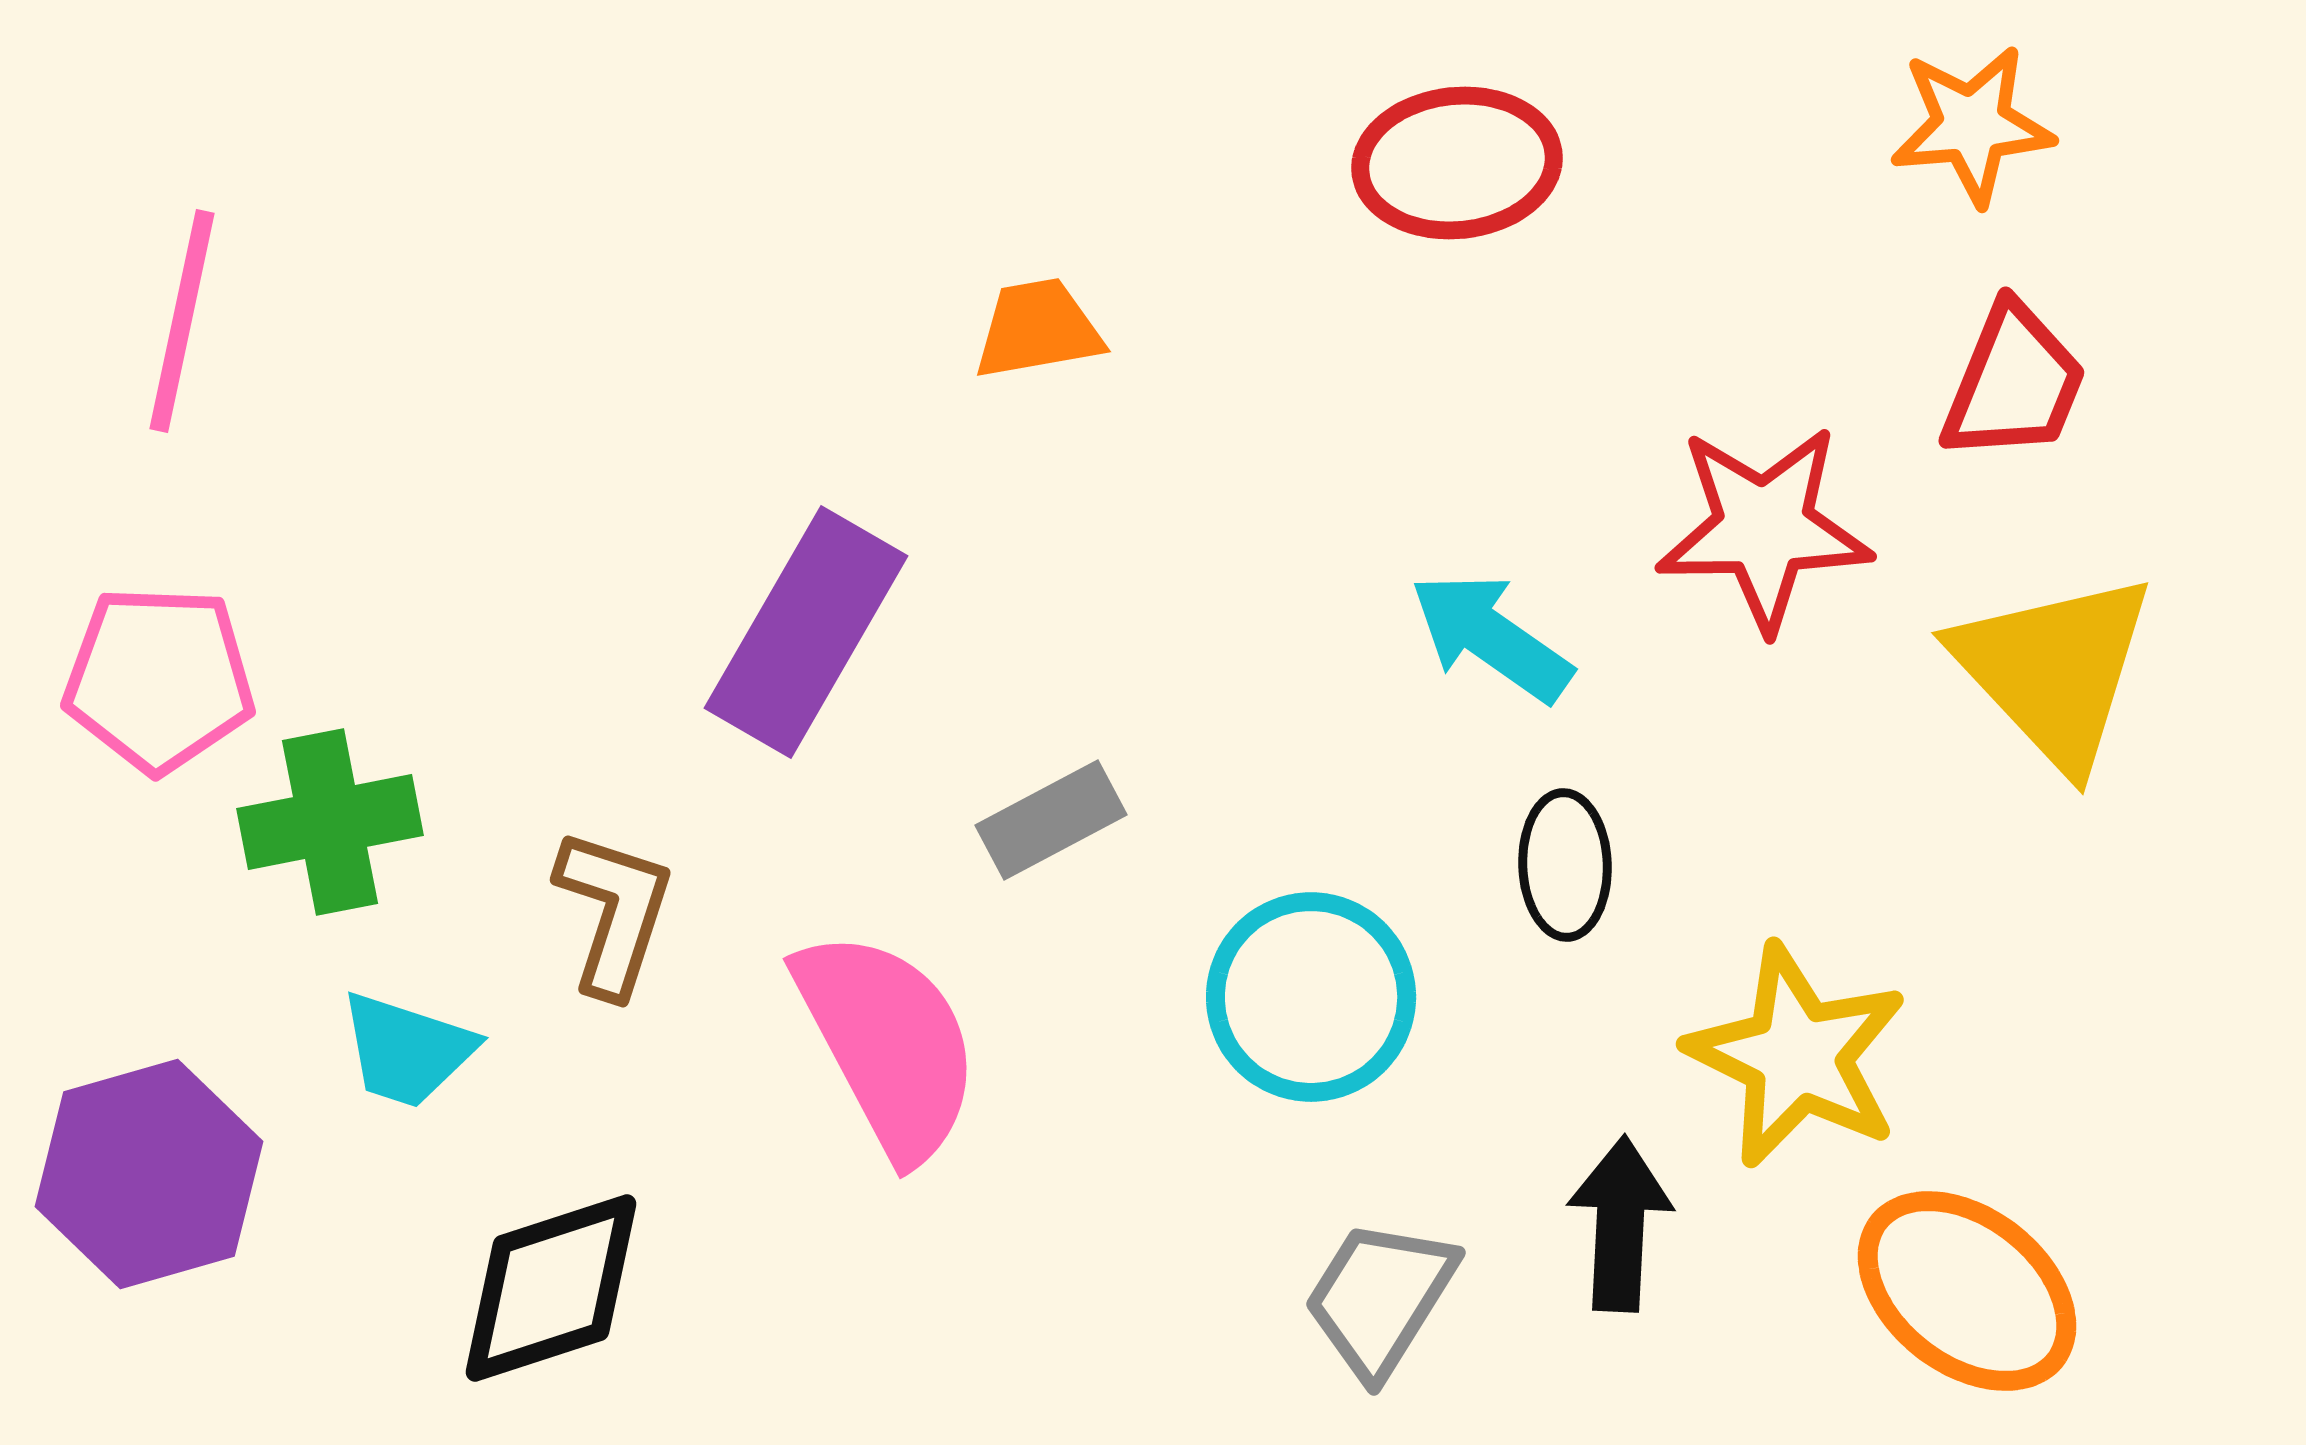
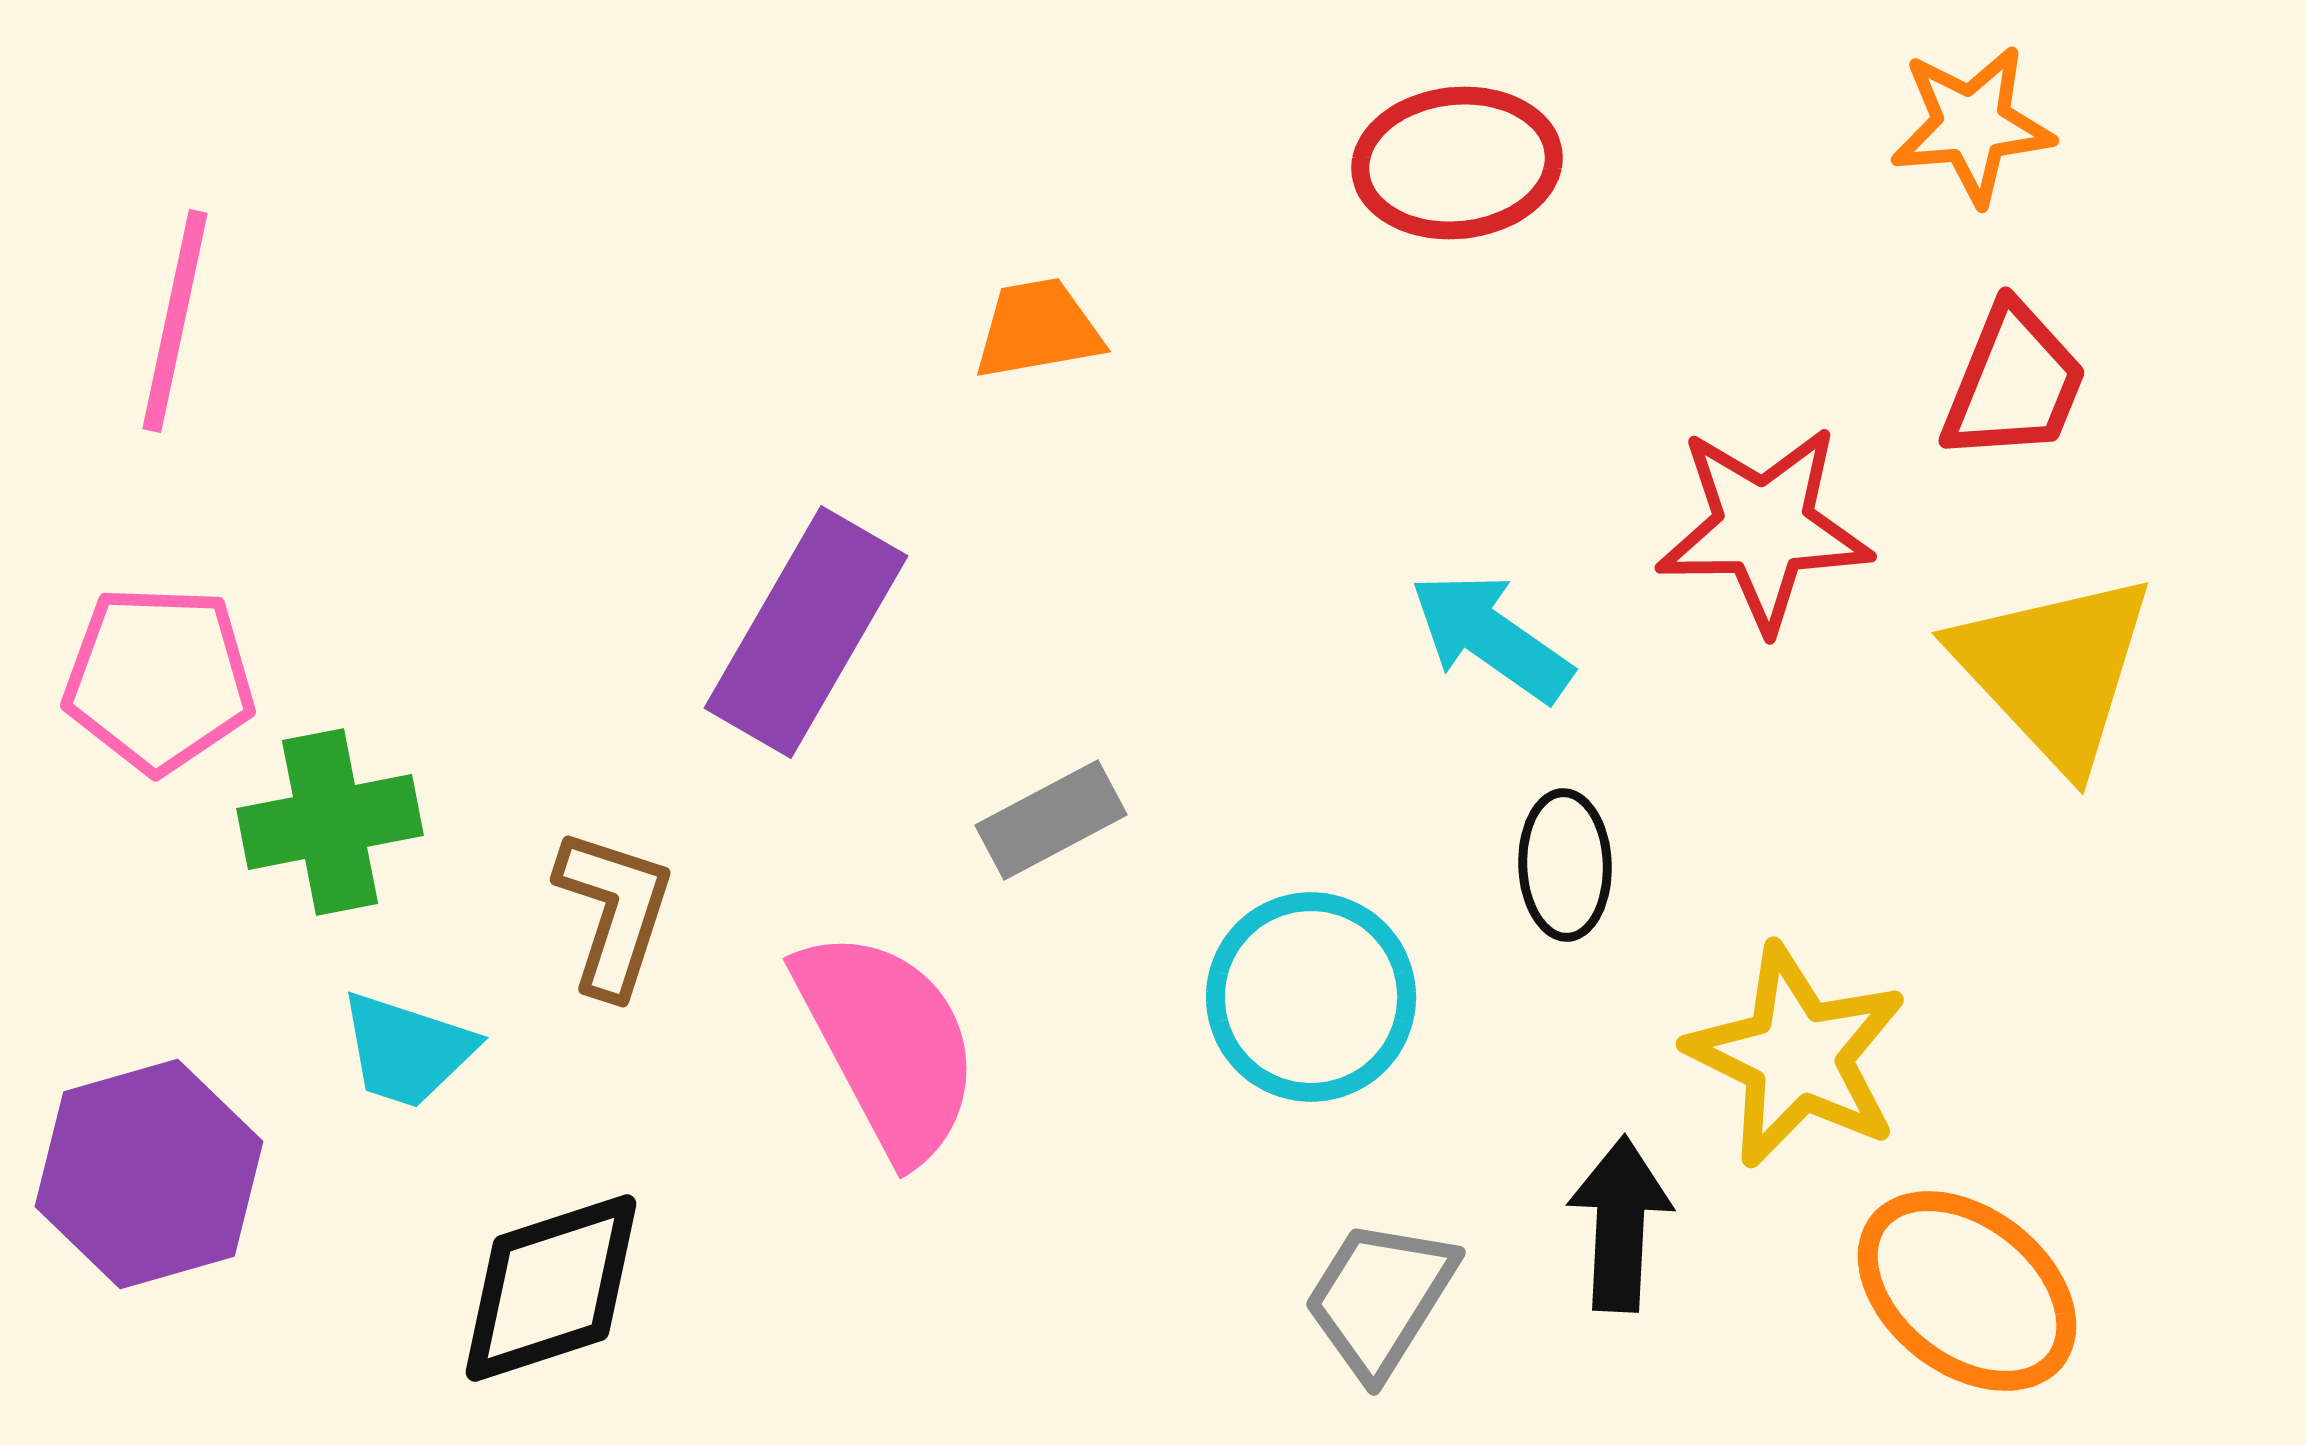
pink line: moved 7 px left
